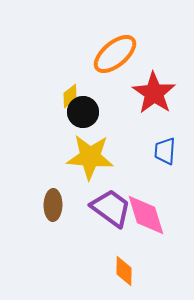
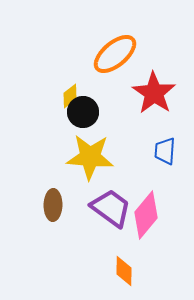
pink diamond: rotated 57 degrees clockwise
